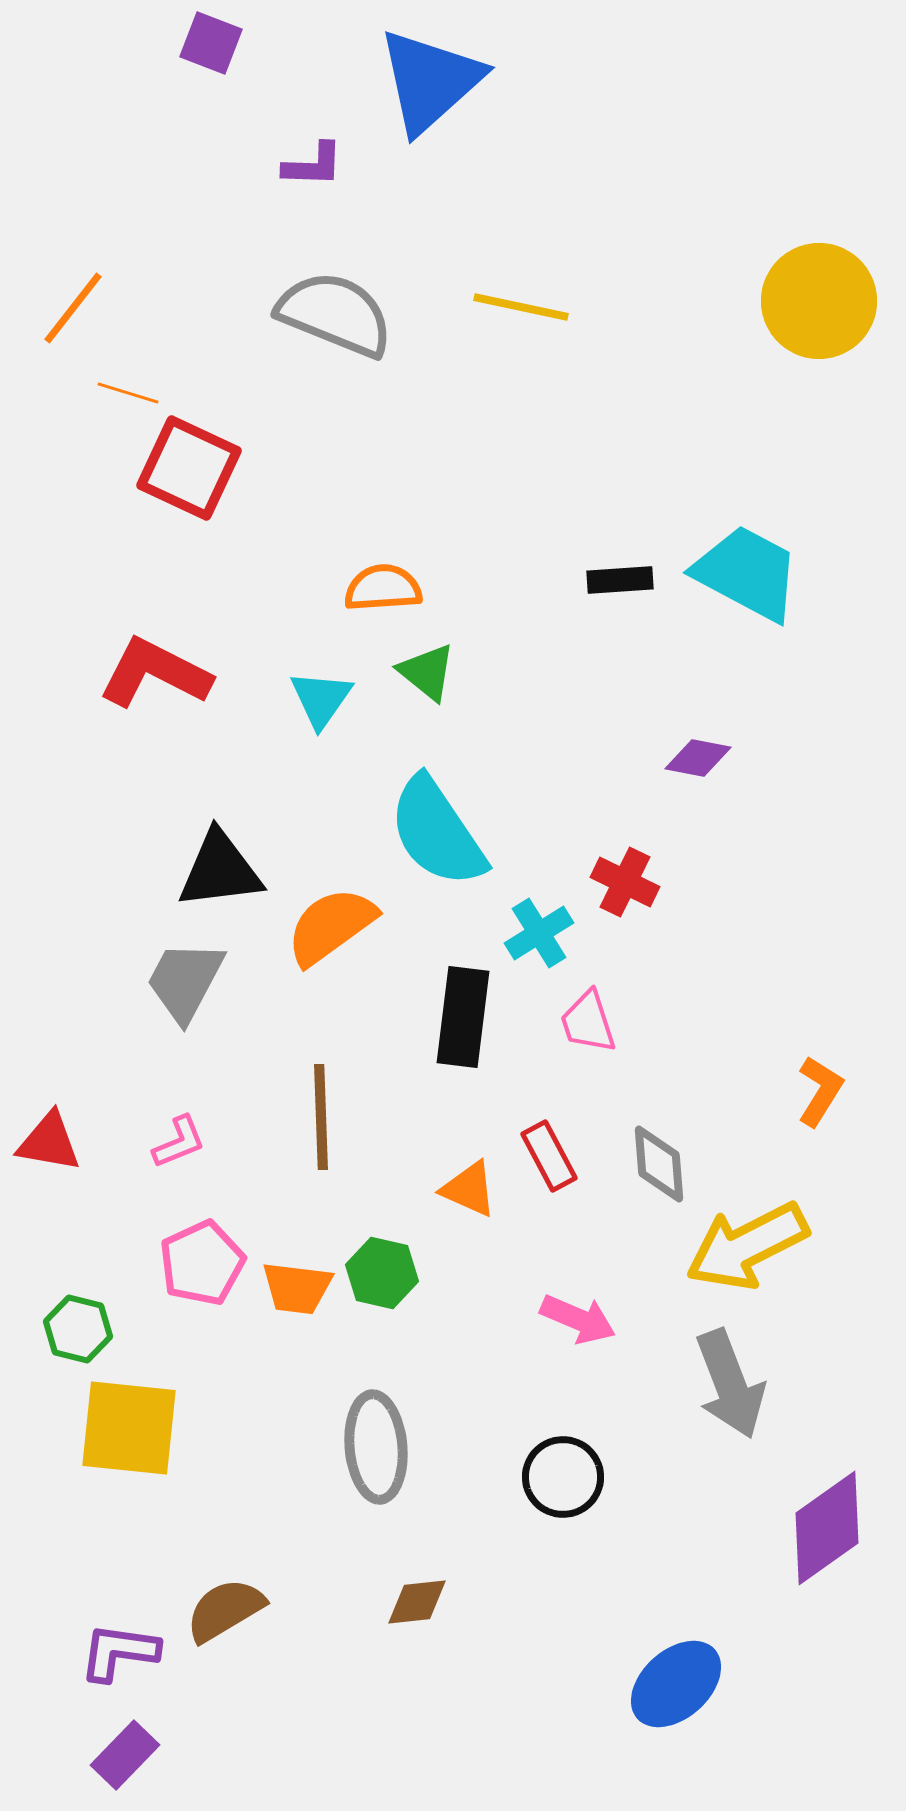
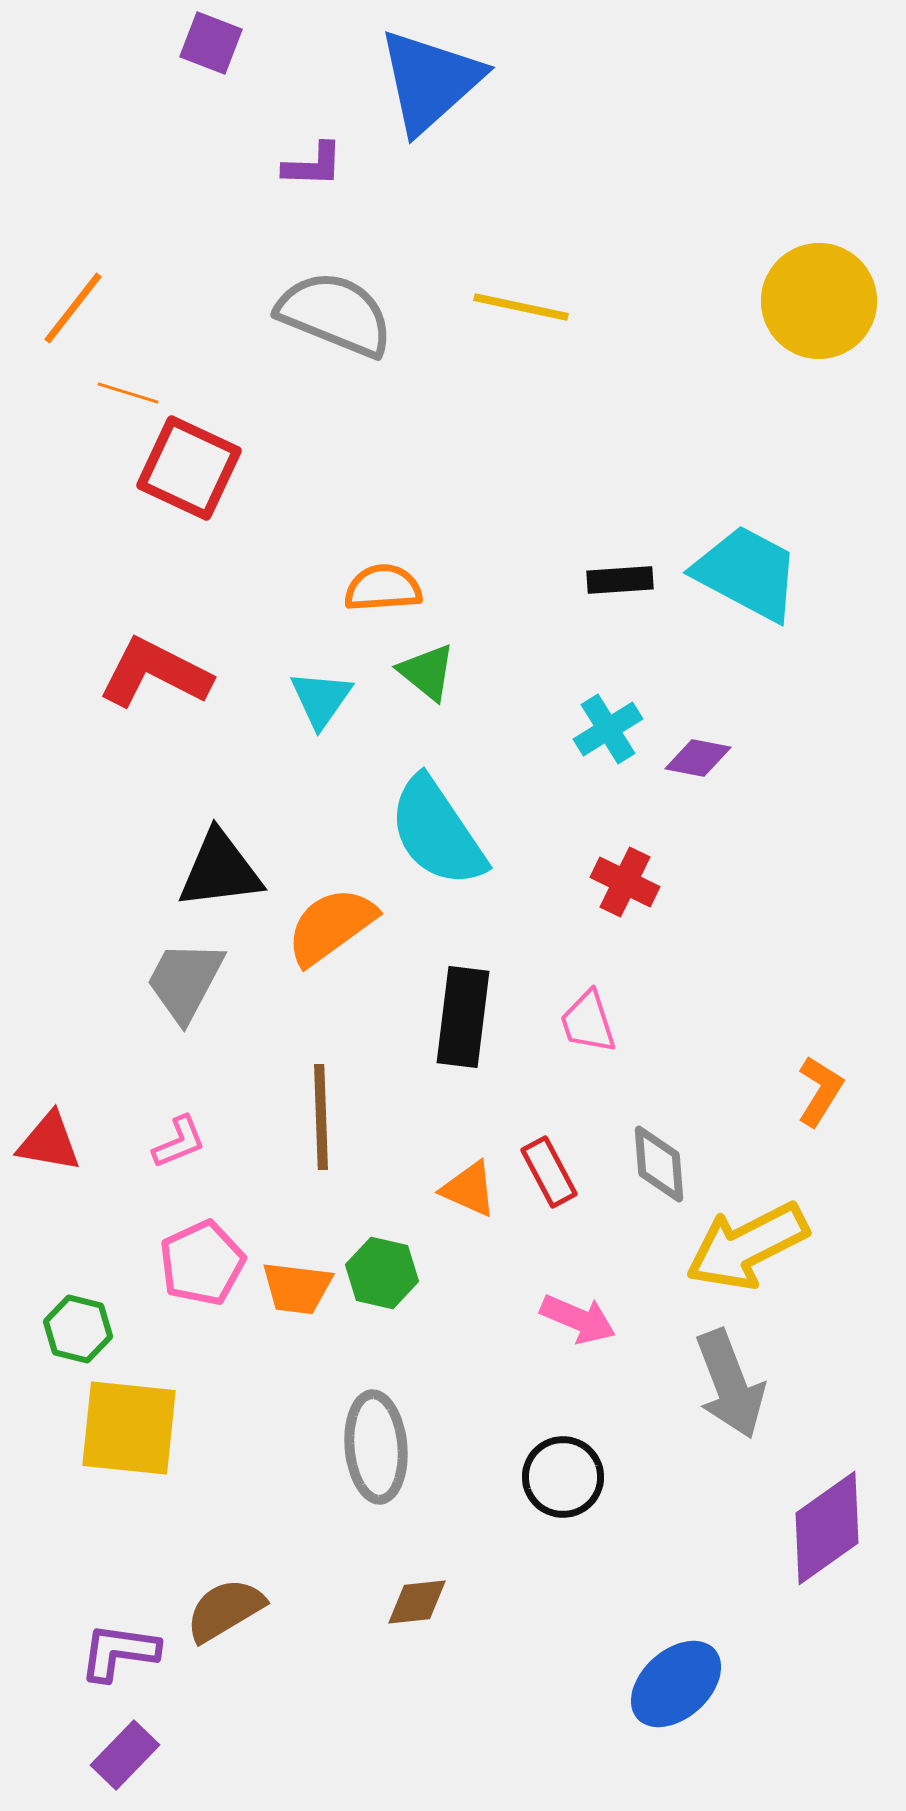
cyan cross at (539, 933): moved 69 px right, 204 px up
red rectangle at (549, 1156): moved 16 px down
